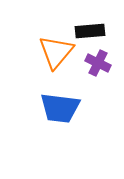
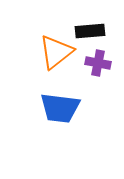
orange triangle: rotated 12 degrees clockwise
purple cross: rotated 15 degrees counterclockwise
